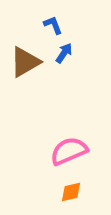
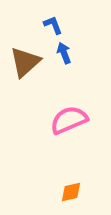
blue arrow: rotated 55 degrees counterclockwise
brown triangle: rotated 12 degrees counterclockwise
pink semicircle: moved 31 px up
